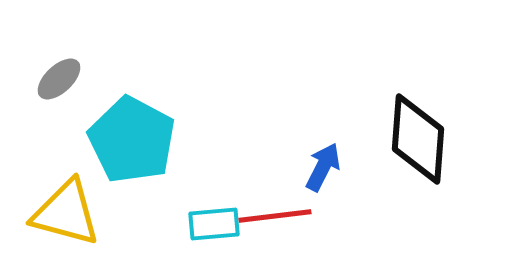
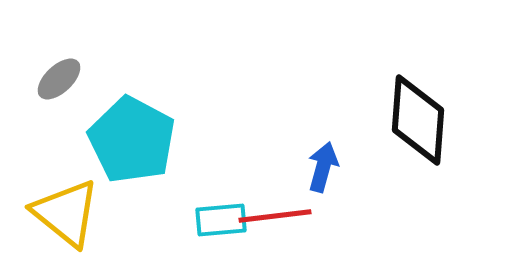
black diamond: moved 19 px up
blue arrow: rotated 12 degrees counterclockwise
yellow triangle: rotated 24 degrees clockwise
cyan rectangle: moved 7 px right, 4 px up
